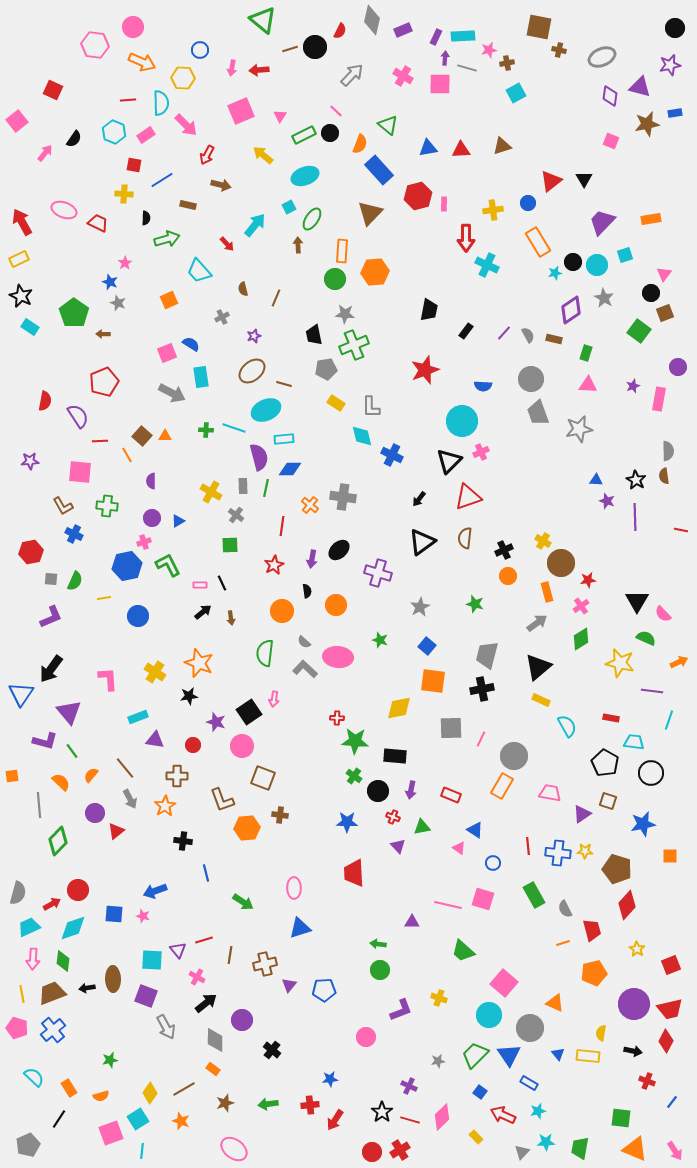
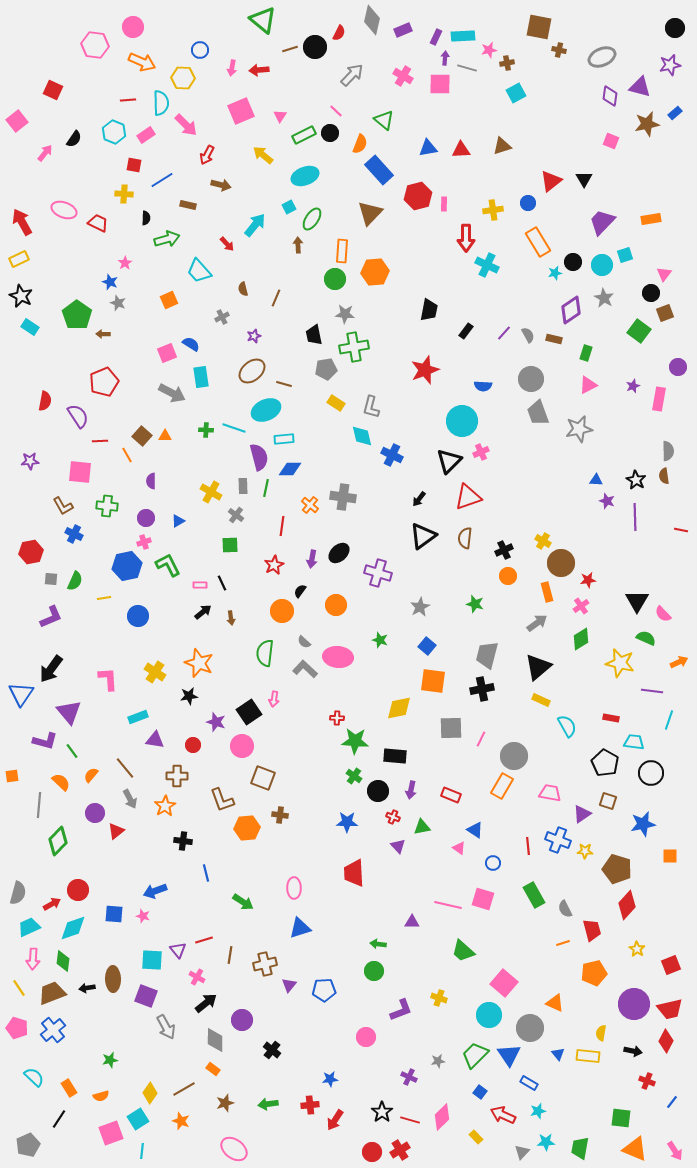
red semicircle at (340, 31): moved 1 px left, 2 px down
blue rectangle at (675, 113): rotated 32 degrees counterclockwise
green triangle at (388, 125): moved 4 px left, 5 px up
cyan circle at (597, 265): moved 5 px right
green pentagon at (74, 313): moved 3 px right, 2 px down
green cross at (354, 345): moved 2 px down; rotated 12 degrees clockwise
pink triangle at (588, 385): rotated 30 degrees counterclockwise
gray L-shape at (371, 407): rotated 15 degrees clockwise
purple circle at (152, 518): moved 6 px left
black triangle at (422, 542): moved 1 px right, 6 px up
black ellipse at (339, 550): moved 3 px down
black semicircle at (307, 591): moved 7 px left; rotated 136 degrees counterclockwise
gray line at (39, 805): rotated 10 degrees clockwise
blue cross at (558, 853): moved 13 px up; rotated 15 degrees clockwise
green circle at (380, 970): moved 6 px left, 1 px down
yellow line at (22, 994): moved 3 px left, 6 px up; rotated 24 degrees counterclockwise
purple cross at (409, 1086): moved 9 px up
